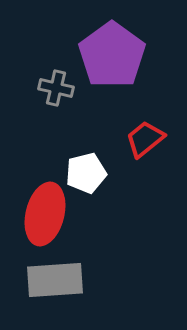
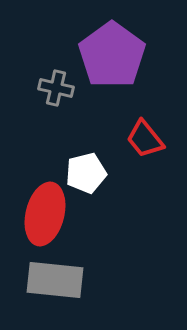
red trapezoid: rotated 90 degrees counterclockwise
gray rectangle: rotated 10 degrees clockwise
